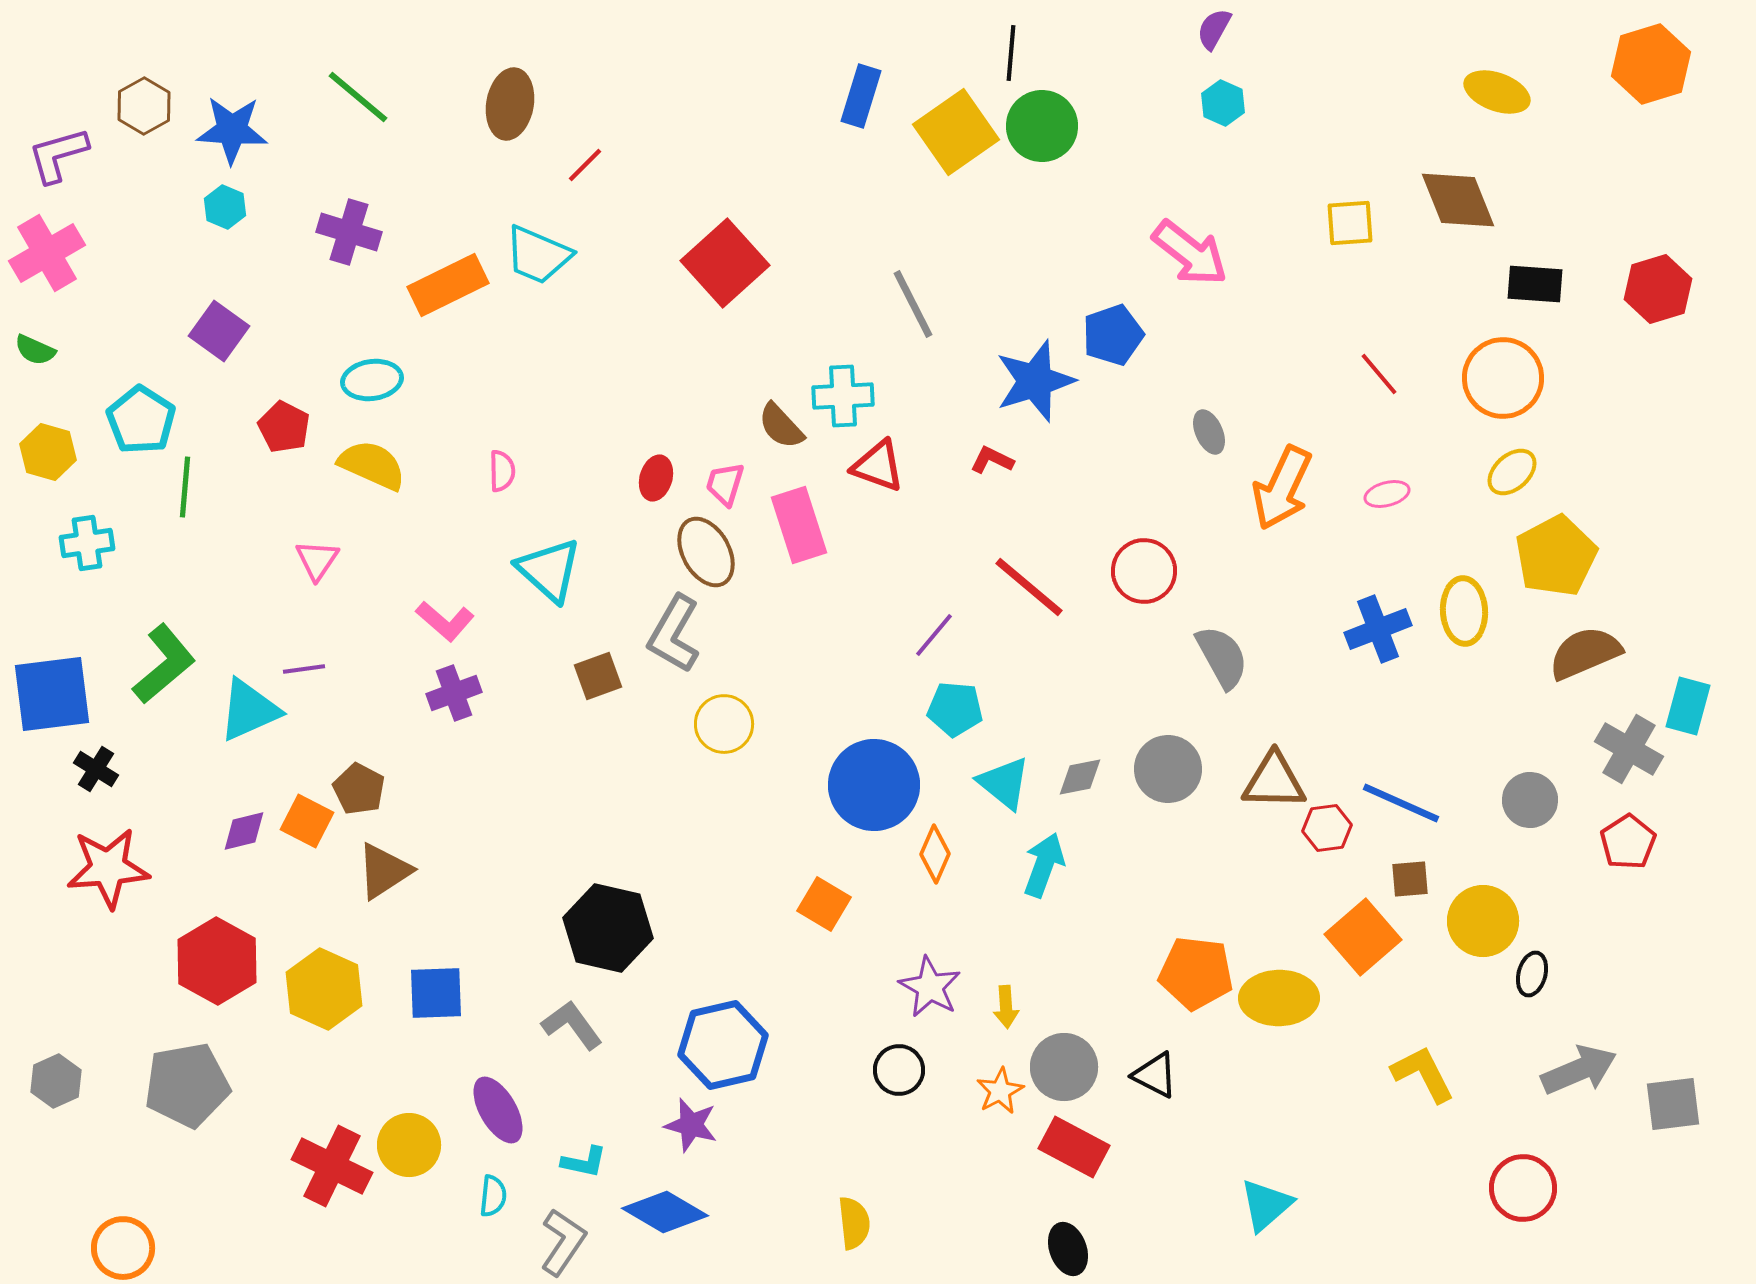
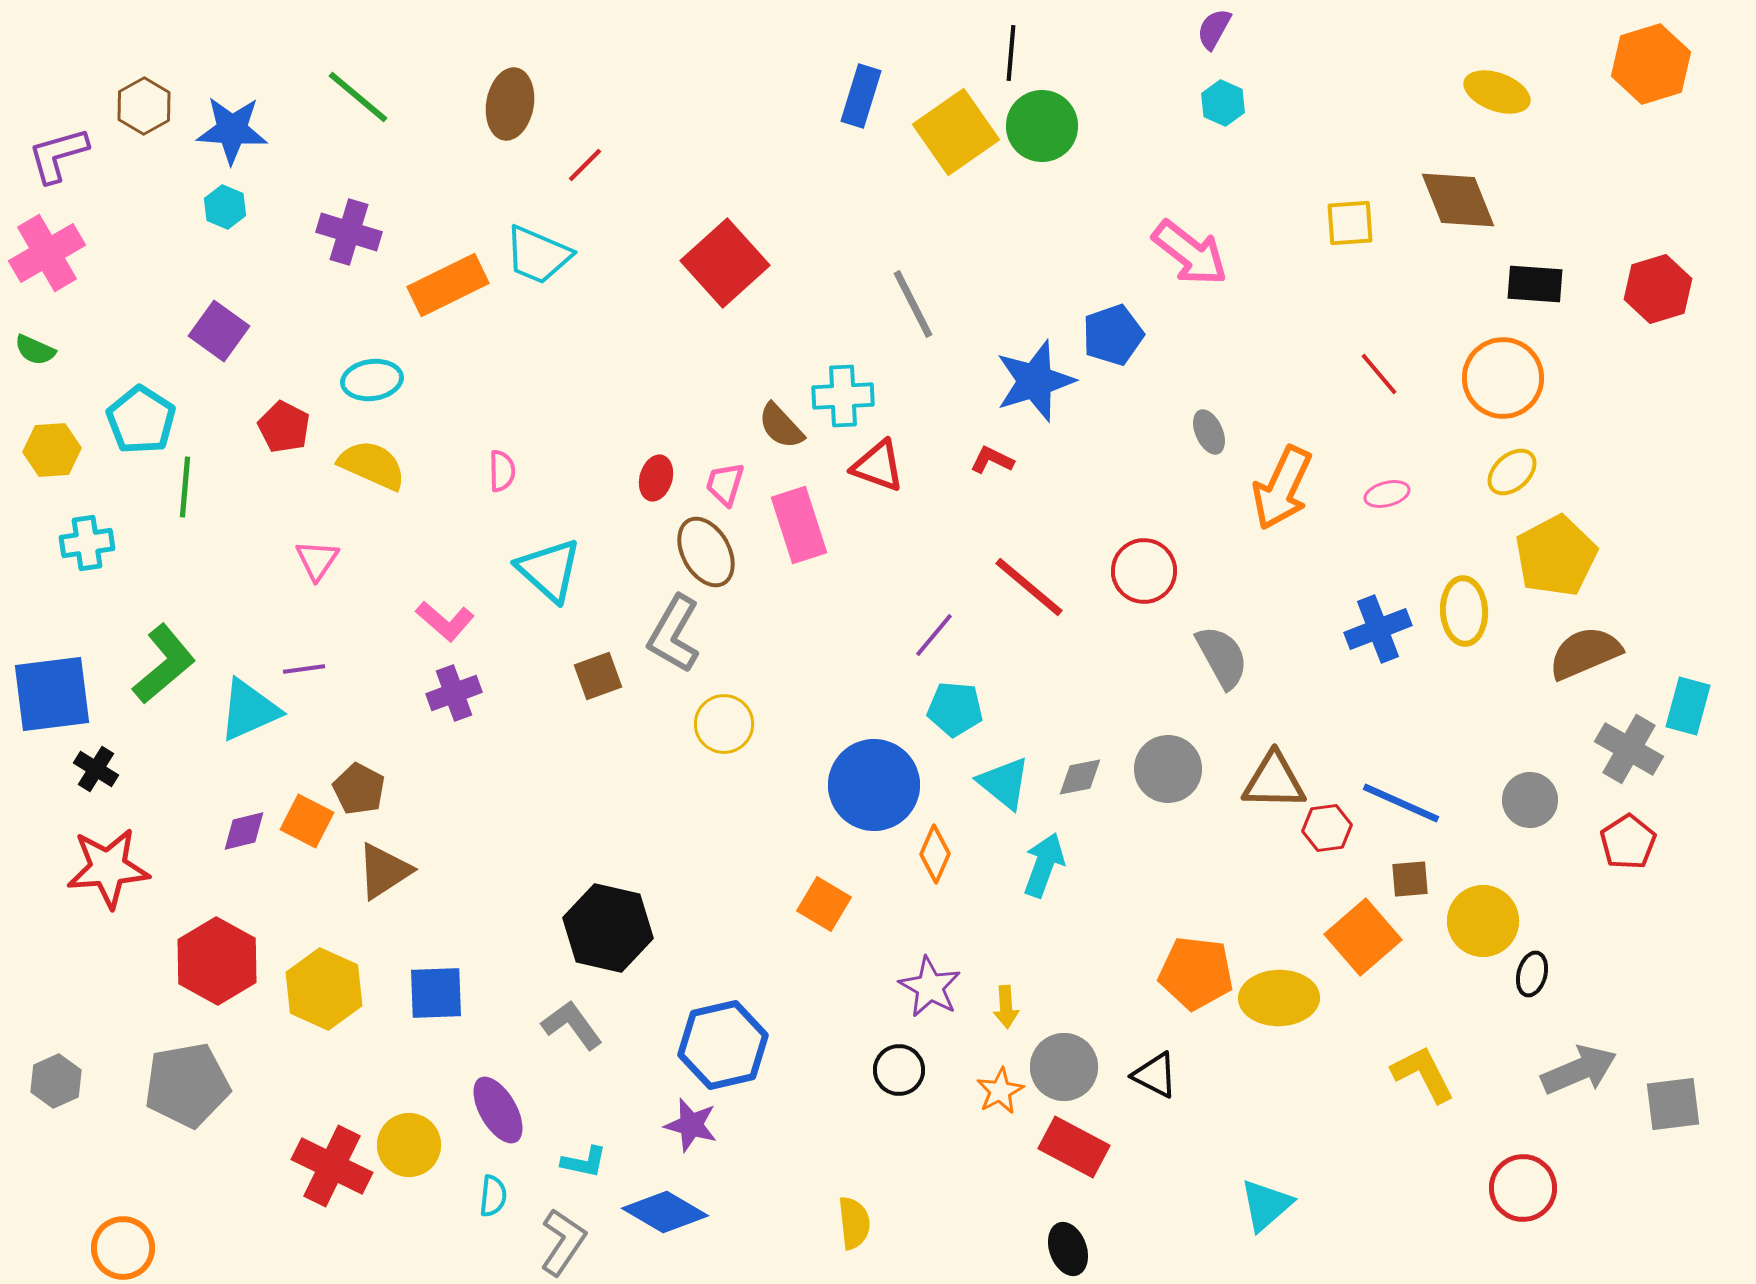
yellow hexagon at (48, 452): moved 4 px right, 2 px up; rotated 20 degrees counterclockwise
